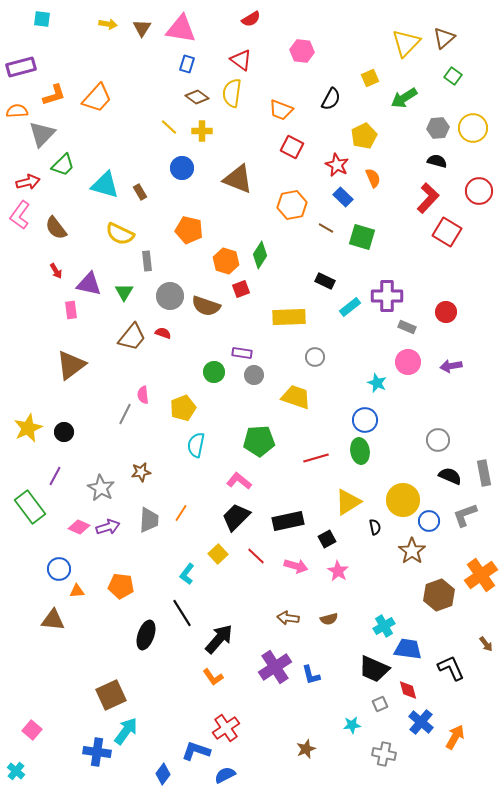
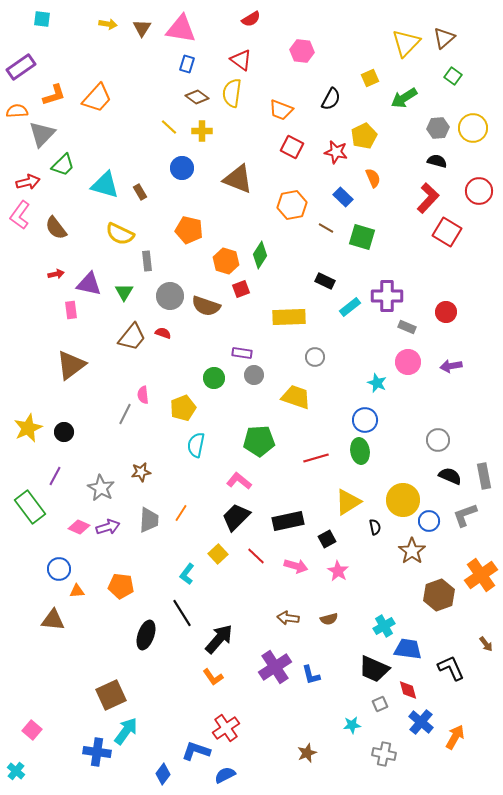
purple rectangle at (21, 67): rotated 20 degrees counterclockwise
red star at (337, 165): moved 1 px left, 13 px up; rotated 15 degrees counterclockwise
red arrow at (56, 271): moved 3 px down; rotated 70 degrees counterclockwise
green circle at (214, 372): moved 6 px down
gray rectangle at (484, 473): moved 3 px down
brown star at (306, 749): moved 1 px right, 4 px down
